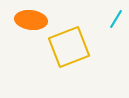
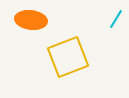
yellow square: moved 1 px left, 10 px down
